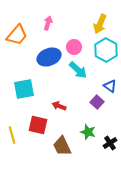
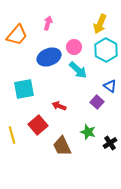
red square: rotated 36 degrees clockwise
